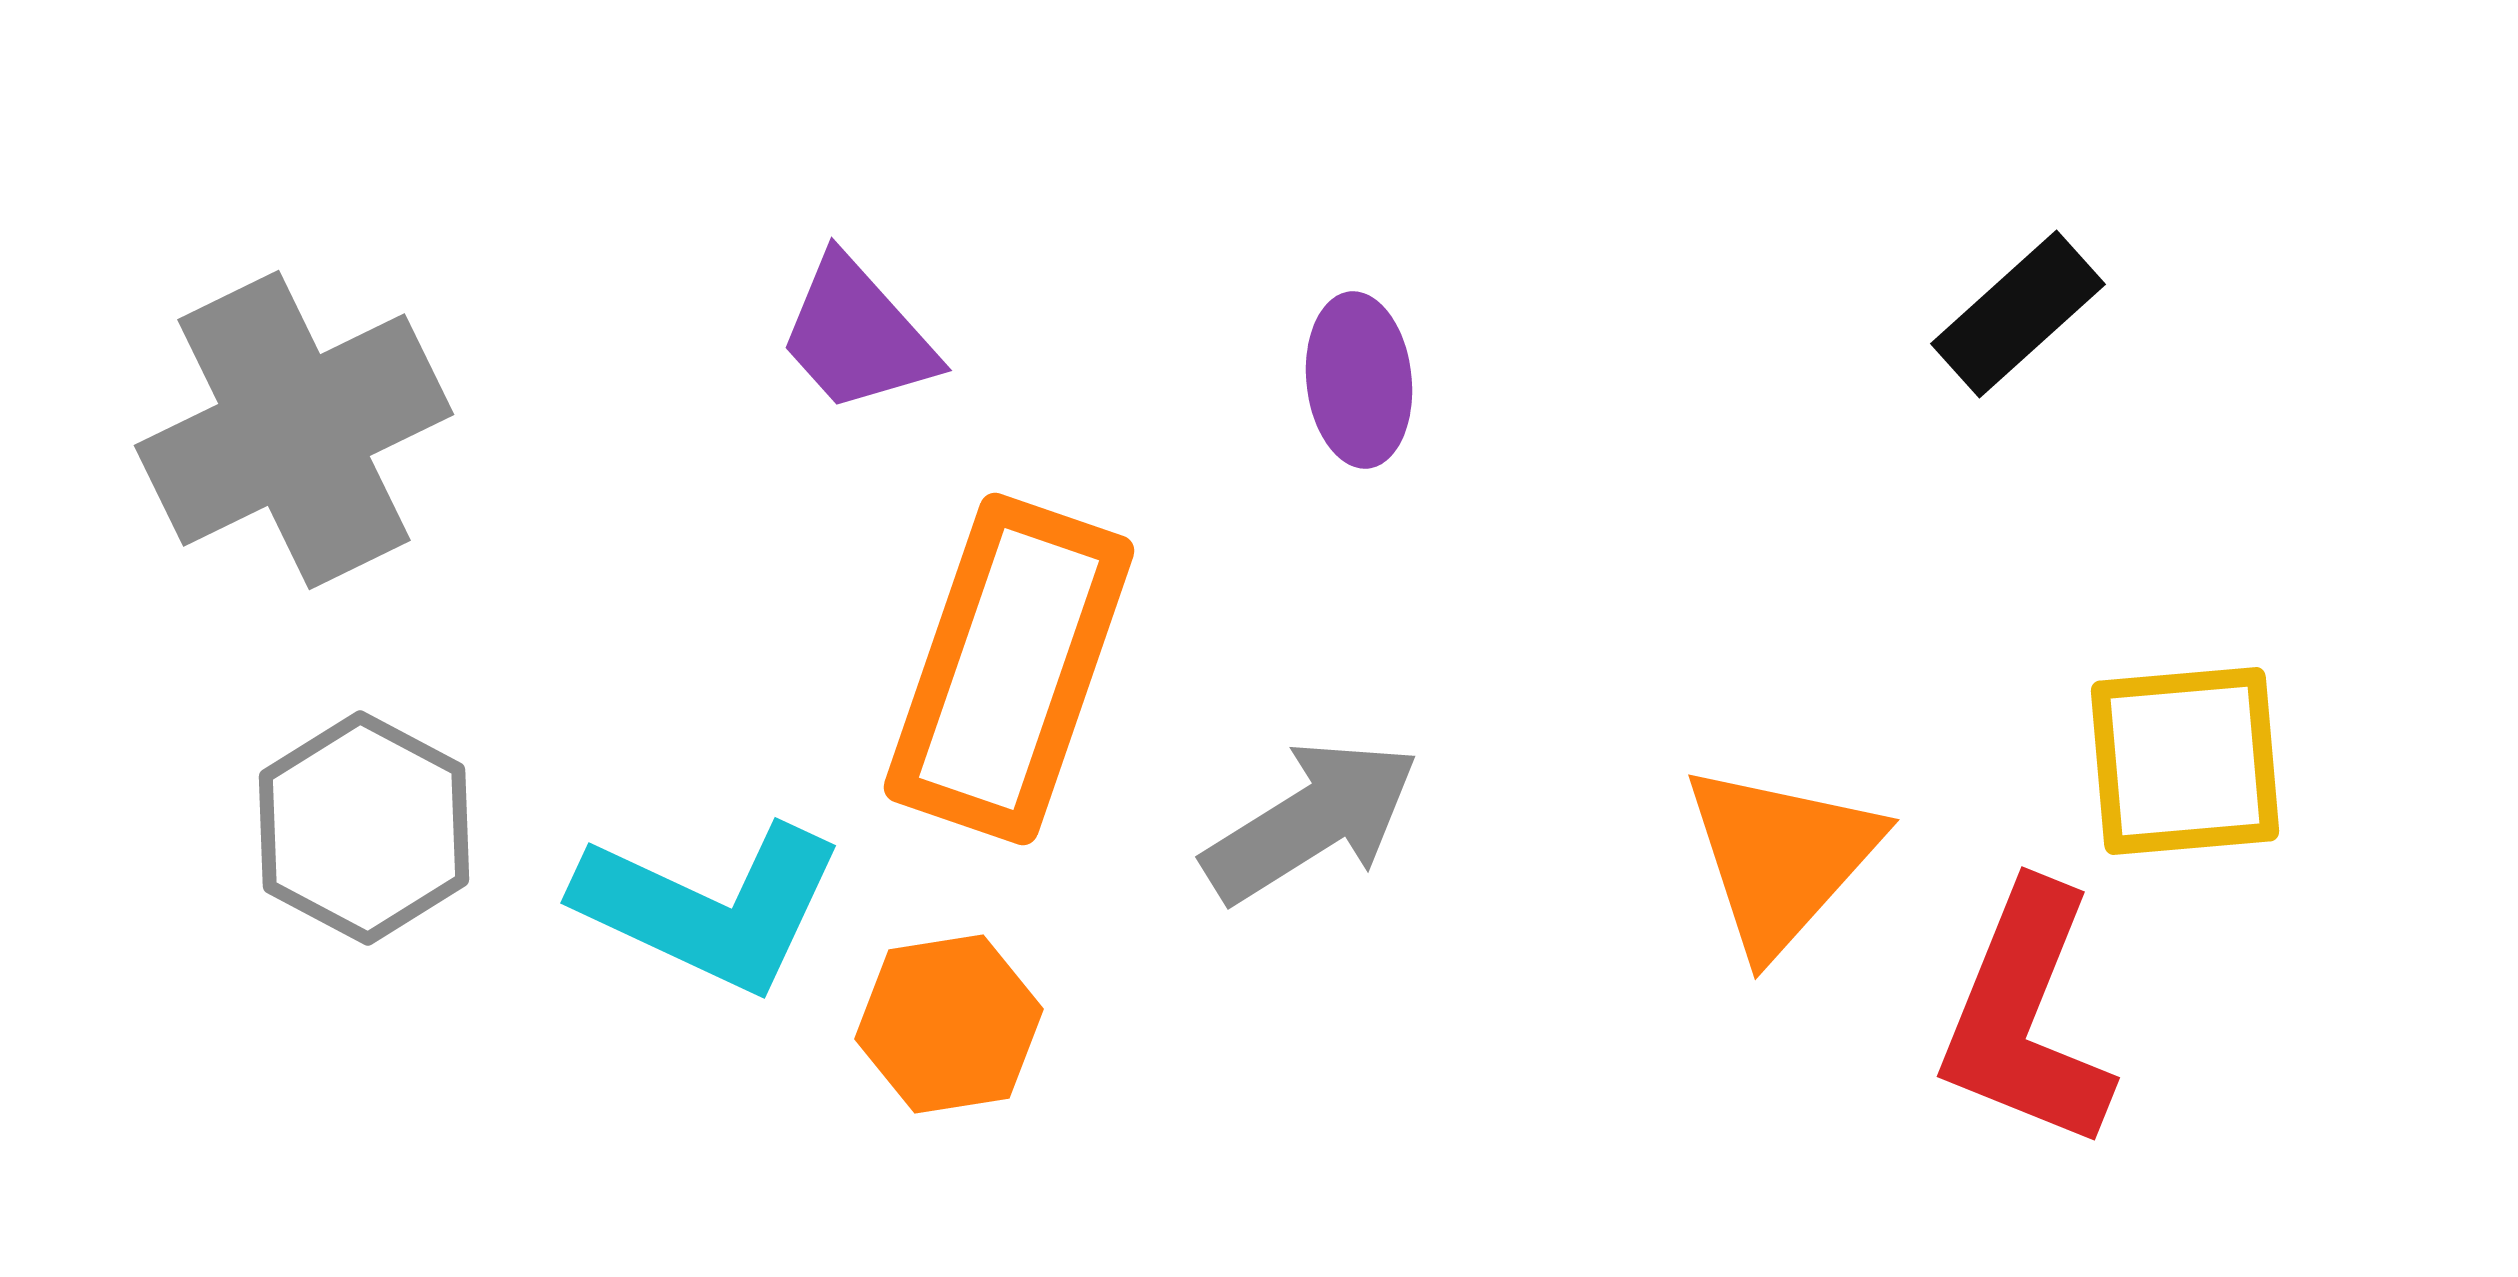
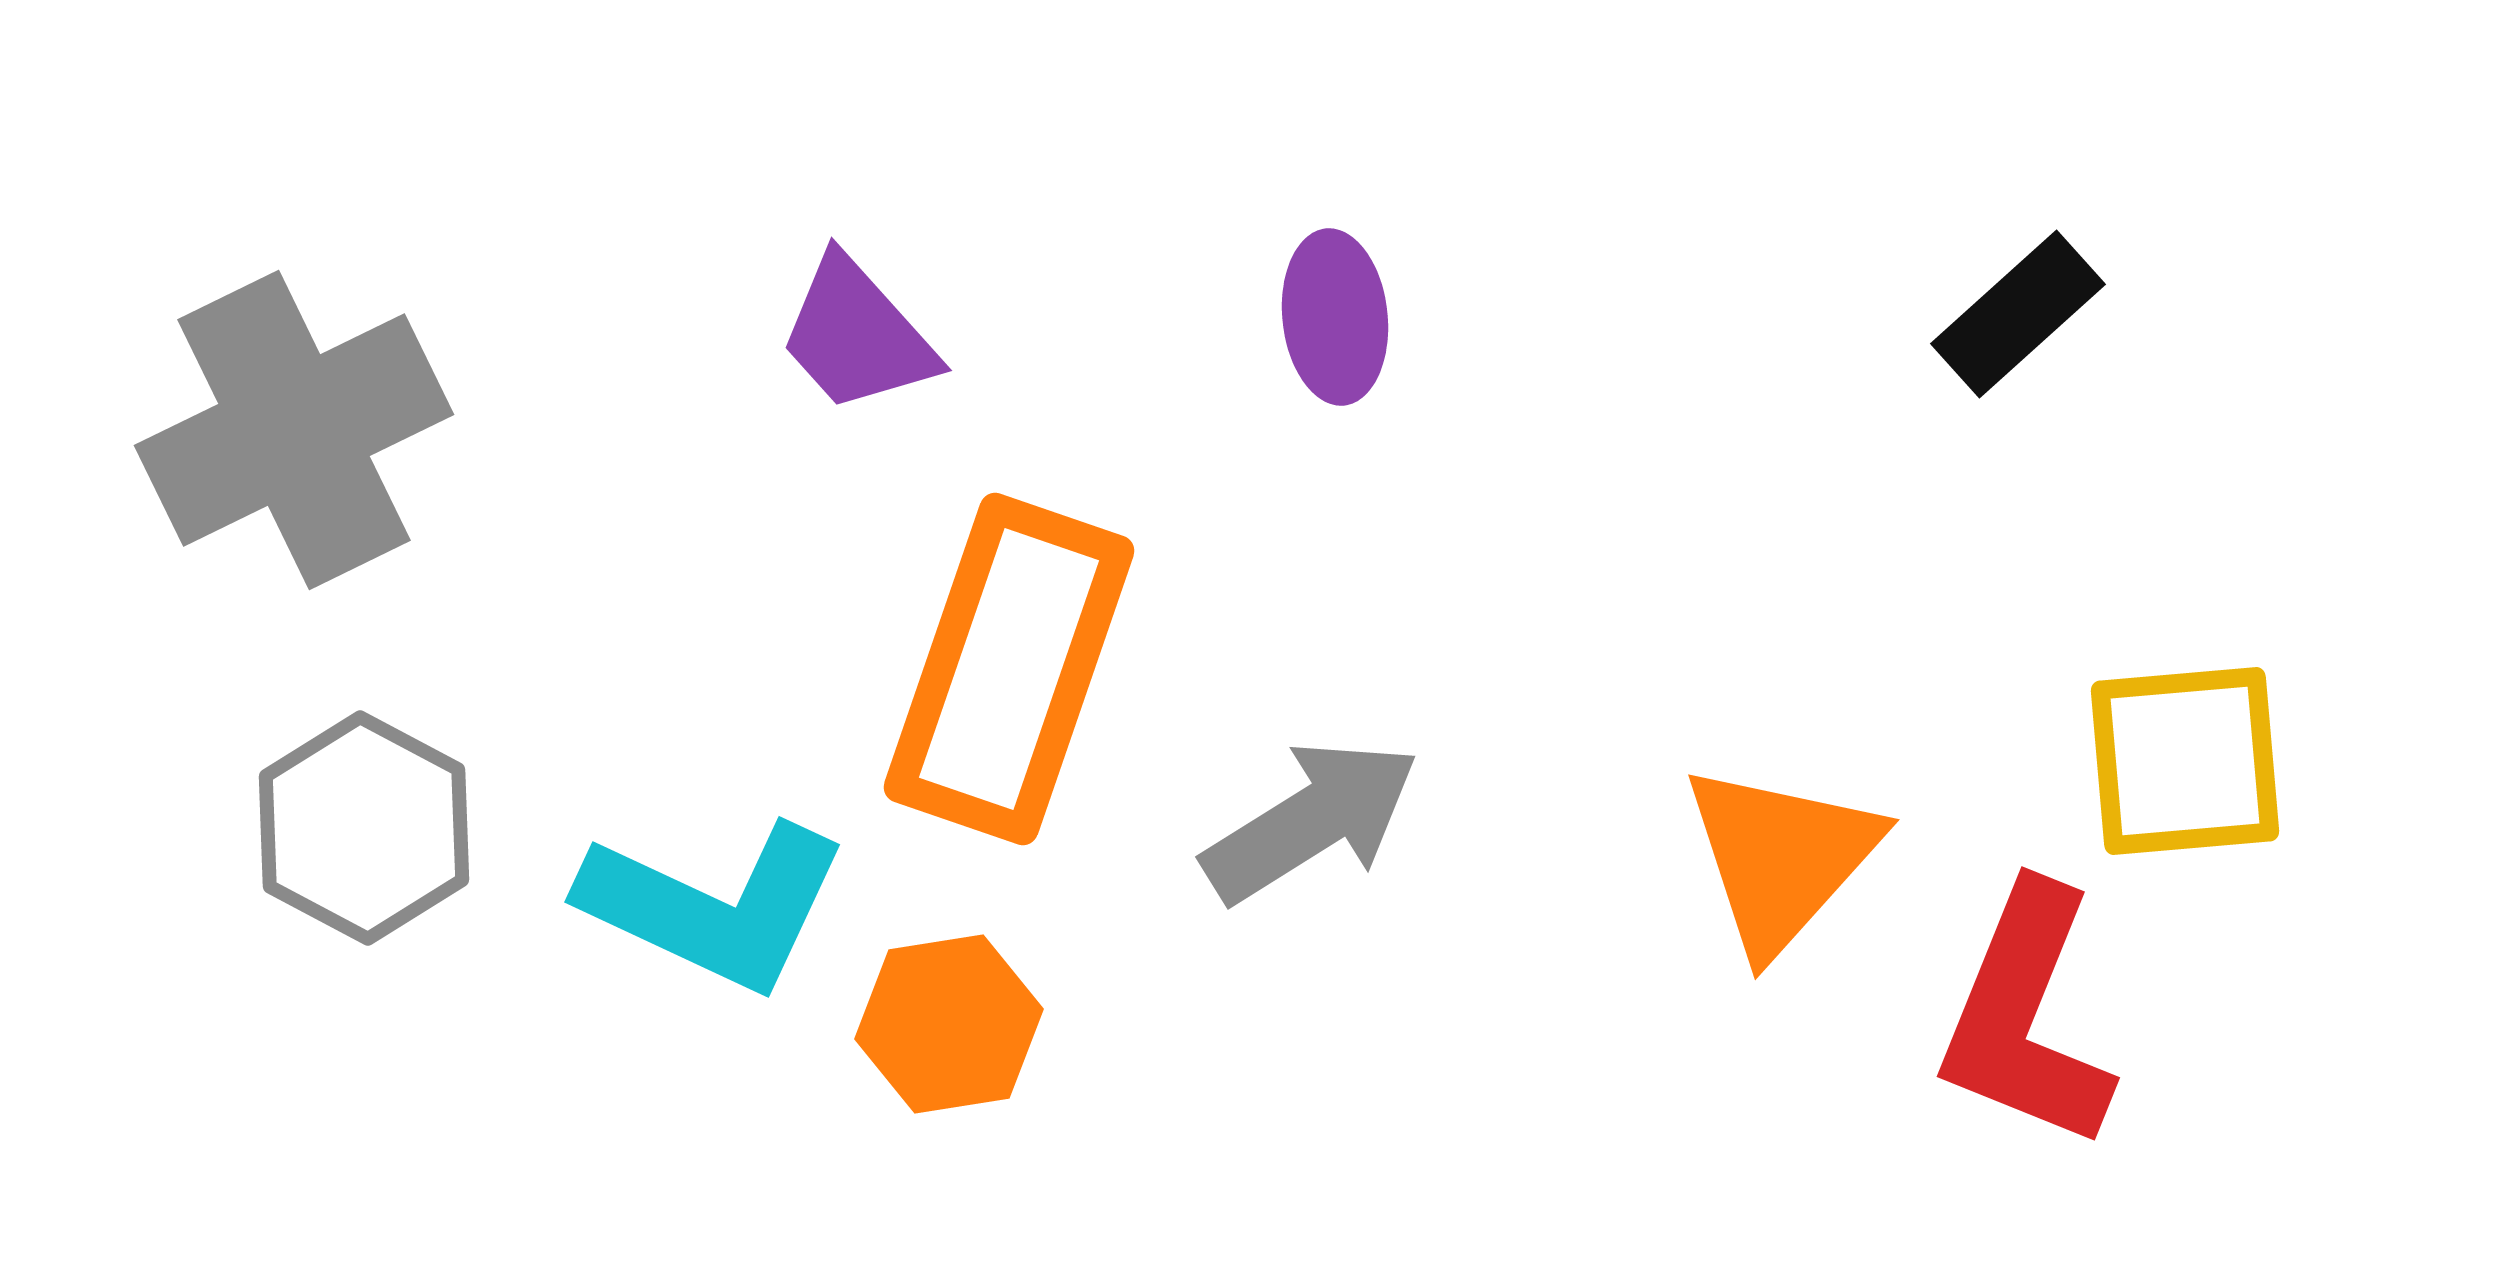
purple ellipse: moved 24 px left, 63 px up
cyan L-shape: moved 4 px right, 1 px up
